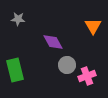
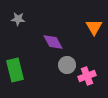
orange triangle: moved 1 px right, 1 px down
